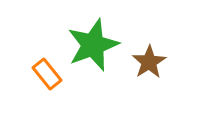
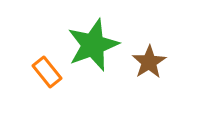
orange rectangle: moved 2 px up
